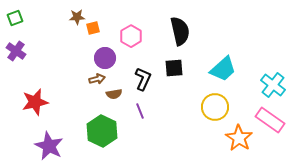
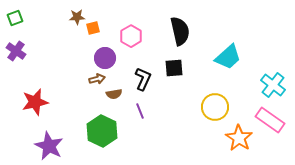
cyan trapezoid: moved 5 px right, 12 px up
